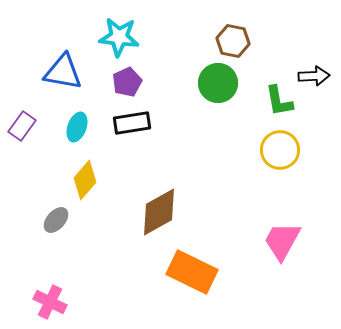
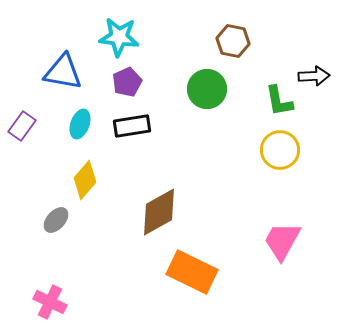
green circle: moved 11 px left, 6 px down
black rectangle: moved 3 px down
cyan ellipse: moved 3 px right, 3 px up
